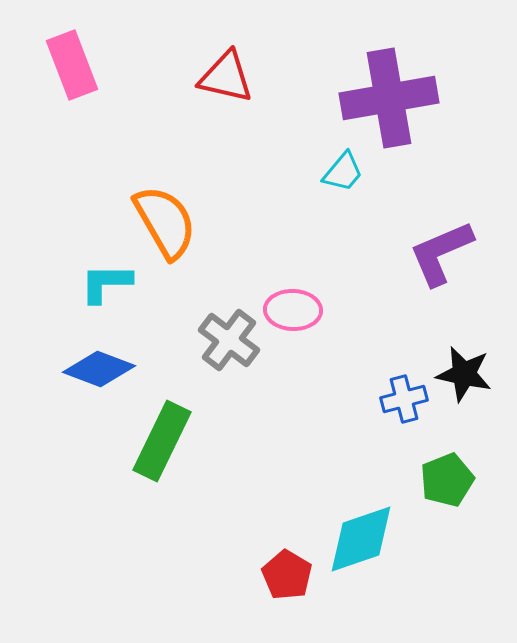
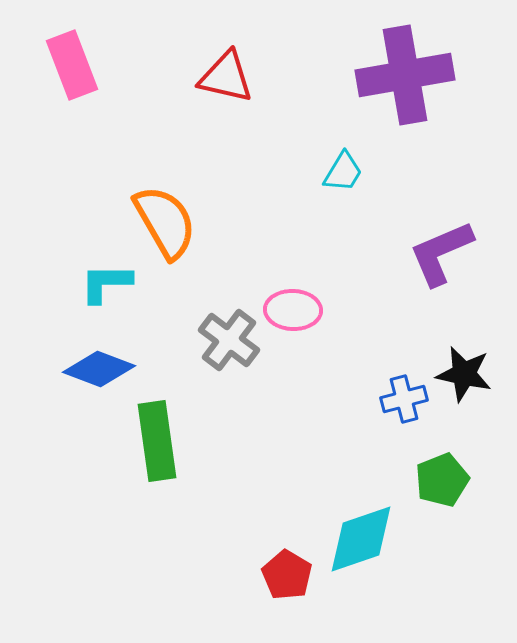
purple cross: moved 16 px right, 23 px up
cyan trapezoid: rotated 9 degrees counterclockwise
green rectangle: moved 5 px left; rotated 34 degrees counterclockwise
green pentagon: moved 5 px left
